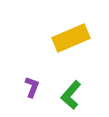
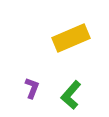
purple L-shape: moved 1 px down
